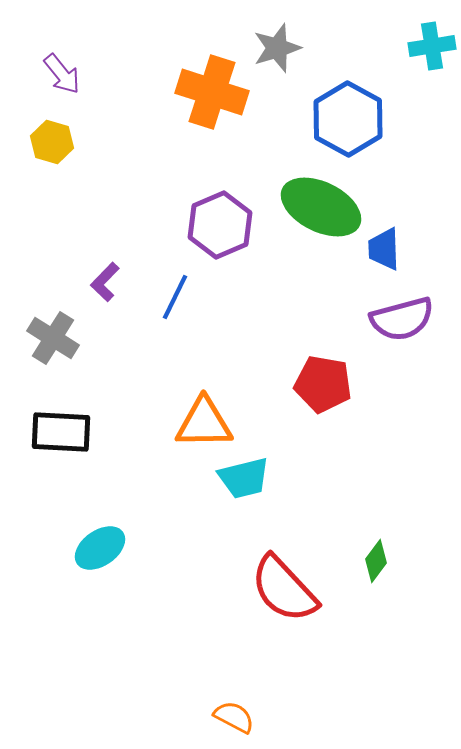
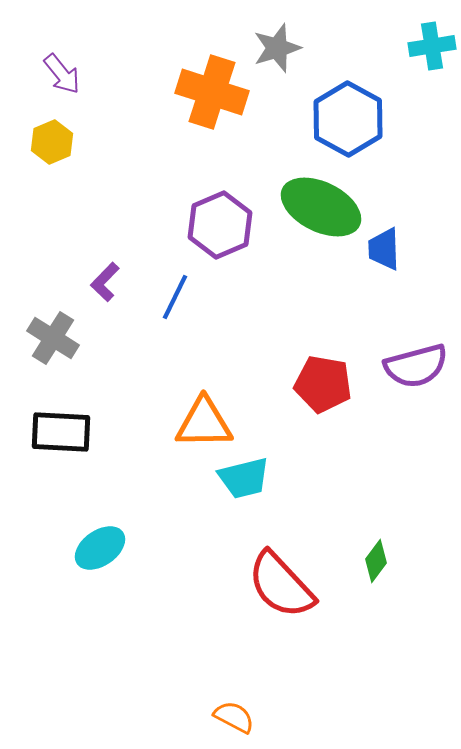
yellow hexagon: rotated 21 degrees clockwise
purple semicircle: moved 14 px right, 47 px down
red semicircle: moved 3 px left, 4 px up
